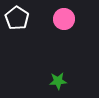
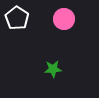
green star: moved 5 px left, 12 px up
